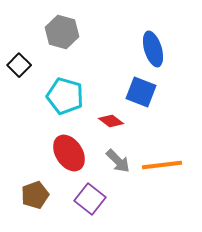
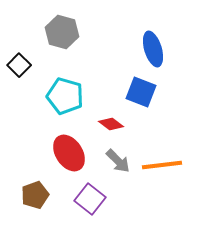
red diamond: moved 3 px down
